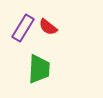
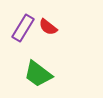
green trapezoid: moved 1 px left, 5 px down; rotated 124 degrees clockwise
